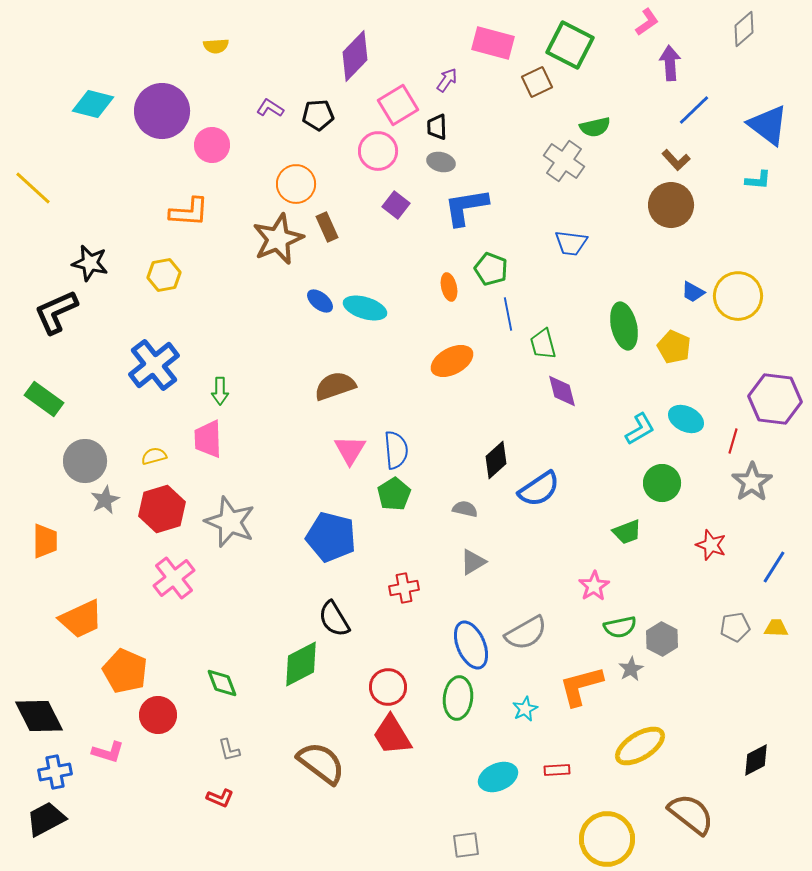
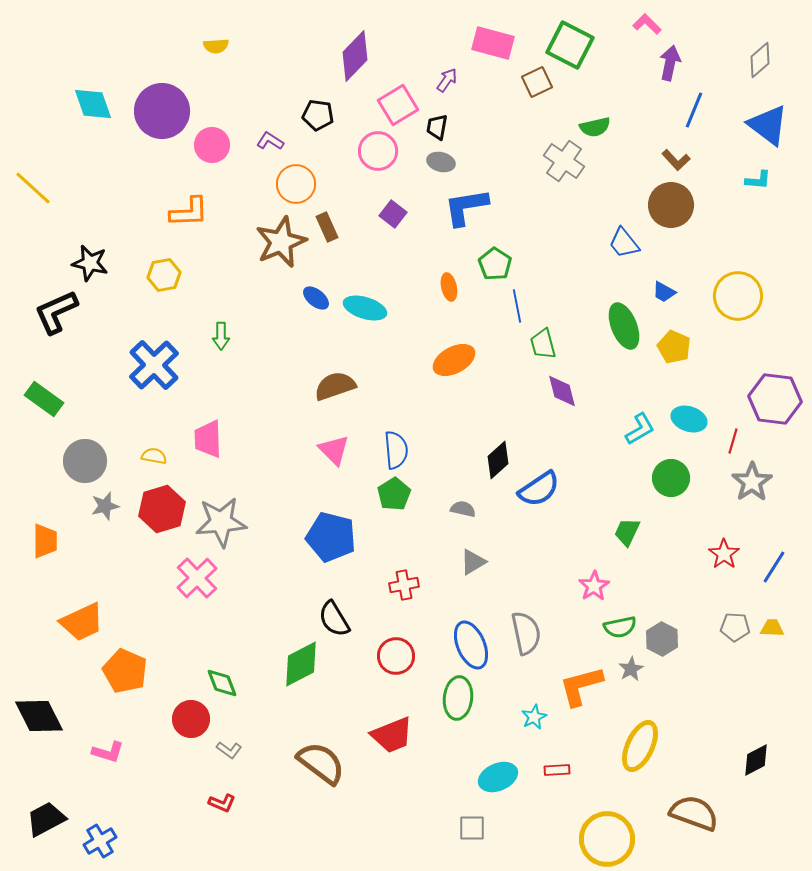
pink L-shape at (647, 22): moved 2 px down; rotated 100 degrees counterclockwise
gray diamond at (744, 29): moved 16 px right, 31 px down
purple arrow at (670, 63): rotated 16 degrees clockwise
cyan diamond at (93, 104): rotated 57 degrees clockwise
purple L-shape at (270, 108): moved 33 px down
blue line at (694, 110): rotated 24 degrees counterclockwise
black pentagon at (318, 115): rotated 12 degrees clockwise
black trapezoid at (437, 127): rotated 12 degrees clockwise
purple square at (396, 205): moved 3 px left, 9 px down
orange L-shape at (189, 212): rotated 6 degrees counterclockwise
brown star at (278, 239): moved 3 px right, 3 px down
blue trapezoid at (571, 243): moved 53 px right; rotated 44 degrees clockwise
green pentagon at (491, 269): moved 4 px right, 5 px up; rotated 12 degrees clockwise
blue trapezoid at (693, 292): moved 29 px left
blue ellipse at (320, 301): moved 4 px left, 3 px up
blue line at (508, 314): moved 9 px right, 8 px up
green ellipse at (624, 326): rotated 9 degrees counterclockwise
orange ellipse at (452, 361): moved 2 px right, 1 px up
blue cross at (154, 365): rotated 6 degrees counterclockwise
green arrow at (220, 391): moved 1 px right, 55 px up
cyan ellipse at (686, 419): moved 3 px right; rotated 8 degrees counterclockwise
pink triangle at (350, 450): moved 16 px left; rotated 16 degrees counterclockwise
yellow semicircle at (154, 456): rotated 25 degrees clockwise
black diamond at (496, 460): moved 2 px right
green circle at (662, 483): moved 9 px right, 5 px up
gray star at (105, 500): moved 6 px down; rotated 12 degrees clockwise
gray semicircle at (465, 509): moved 2 px left
gray star at (230, 522): moved 9 px left; rotated 27 degrees counterclockwise
green trapezoid at (627, 532): rotated 136 degrees clockwise
red star at (711, 545): moved 13 px right, 9 px down; rotated 16 degrees clockwise
pink cross at (174, 578): moved 23 px right; rotated 6 degrees counterclockwise
red cross at (404, 588): moved 3 px up
orange trapezoid at (81, 619): moved 1 px right, 3 px down
gray pentagon at (735, 627): rotated 12 degrees clockwise
yellow trapezoid at (776, 628): moved 4 px left
gray semicircle at (526, 633): rotated 72 degrees counterclockwise
red circle at (388, 687): moved 8 px right, 31 px up
cyan star at (525, 709): moved 9 px right, 8 px down
red circle at (158, 715): moved 33 px right, 4 px down
red trapezoid at (392, 735): rotated 81 degrees counterclockwise
yellow ellipse at (640, 746): rotated 33 degrees counterclockwise
gray L-shape at (229, 750): rotated 40 degrees counterclockwise
blue cross at (55, 772): moved 45 px right, 69 px down; rotated 20 degrees counterclockwise
red L-shape at (220, 798): moved 2 px right, 5 px down
brown semicircle at (691, 814): moved 3 px right, 1 px up; rotated 18 degrees counterclockwise
gray square at (466, 845): moved 6 px right, 17 px up; rotated 8 degrees clockwise
